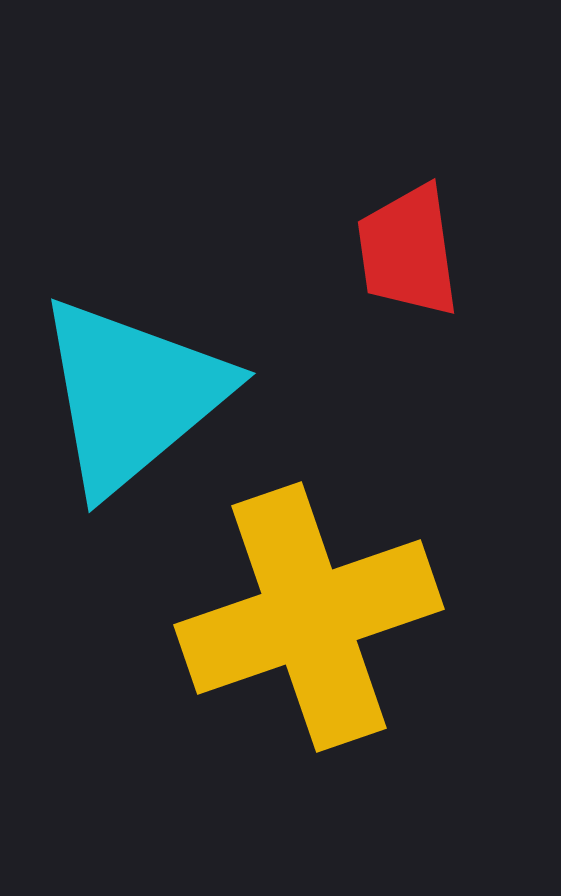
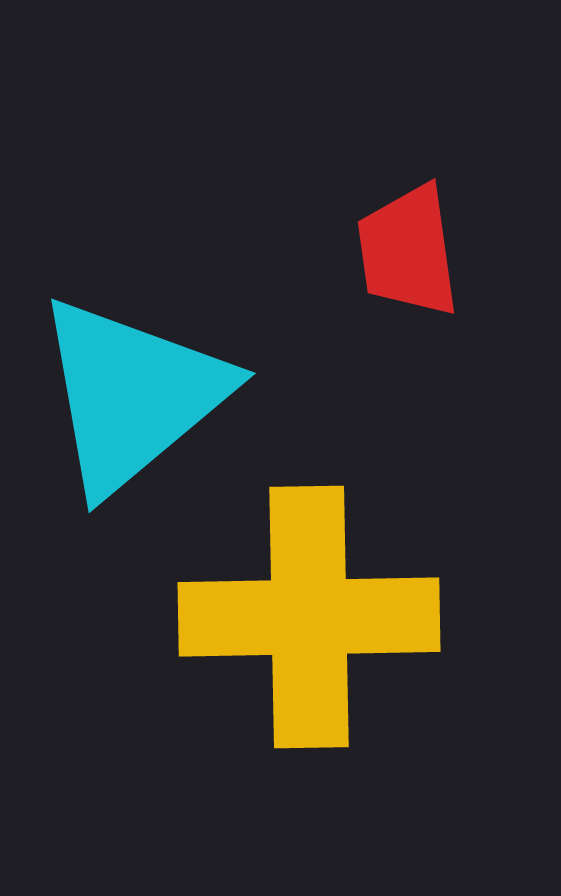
yellow cross: rotated 18 degrees clockwise
